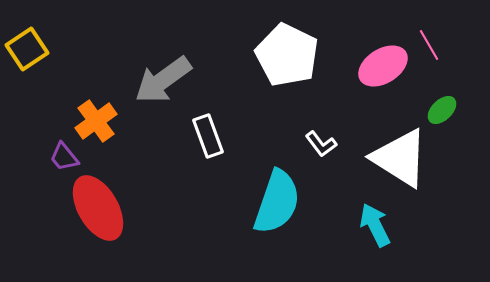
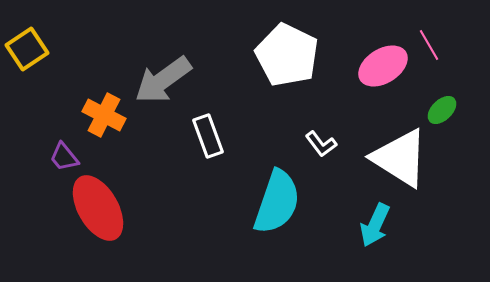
orange cross: moved 8 px right, 6 px up; rotated 27 degrees counterclockwise
cyan arrow: rotated 129 degrees counterclockwise
